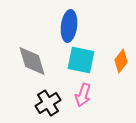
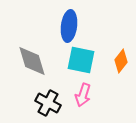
black cross: rotated 30 degrees counterclockwise
